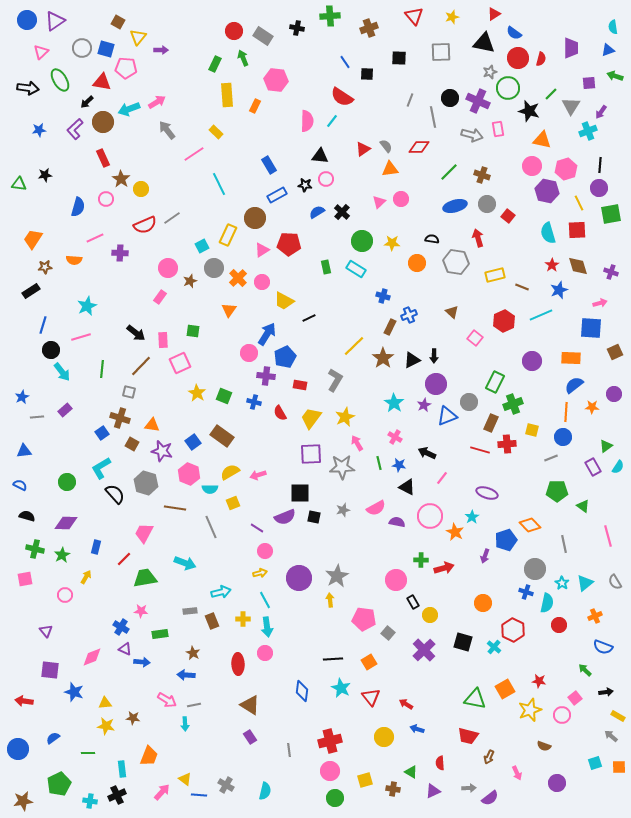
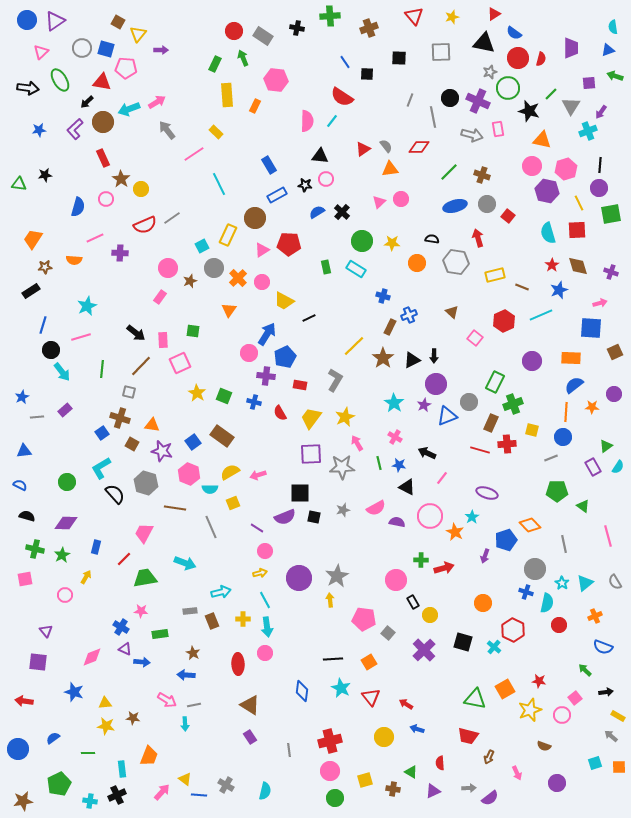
yellow triangle at (138, 37): moved 3 px up
purple square at (50, 670): moved 12 px left, 8 px up
